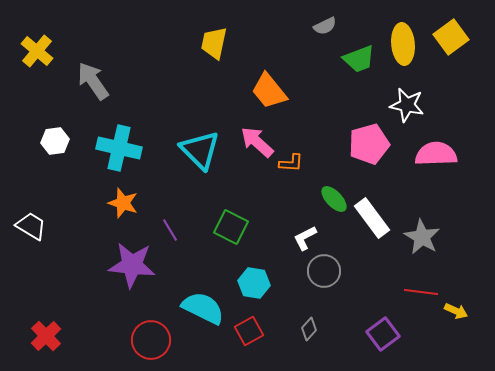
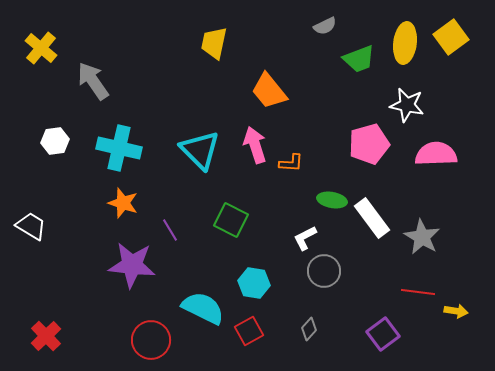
yellow ellipse: moved 2 px right, 1 px up; rotated 12 degrees clockwise
yellow cross: moved 4 px right, 3 px up
pink arrow: moved 2 px left, 3 px down; rotated 30 degrees clockwise
green ellipse: moved 2 px left, 1 px down; rotated 36 degrees counterclockwise
green square: moved 7 px up
red line: moved 3 px left
yellow arrow: rotated 15 degrees counterclockwise
